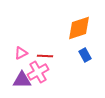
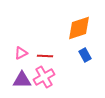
pink cross: moved 6 px right, 5 px down
